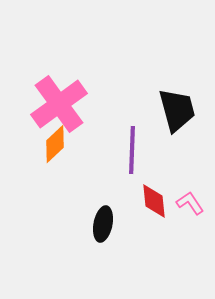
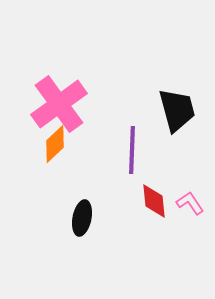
black ellipse: moved 21 px left, 6 px up
